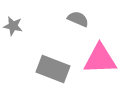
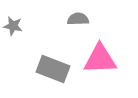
gray semicircle: rotated 25 degrees counterclockwise
